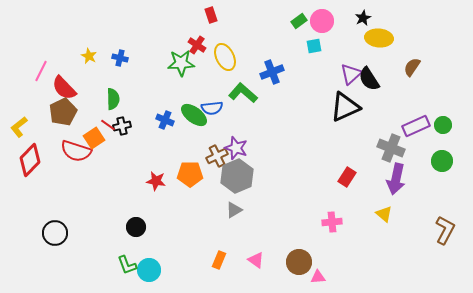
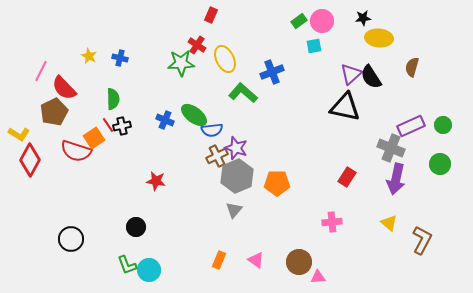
red rectangle at (211, 15): rotated 42 degrees clockwise
black star at (363, 18): rotated 21 degrees clockwise
yellow ellipse at (225, 57): moved 2 px down
brown semicircle at (412, 67): rotated 18 degrees counterclockwise
black semicircle at (369, 79): moved 2 px right, 2 px up
black triangle at (345, 107): rotated 36 degrees clockwise
blue semicircle at (212, 108): moved 22 px down
brown pentagon at (63, 112): moved 9 px left
red line at (108, 125): rotated 21 degrees clockwise
purple rectangle at (416, 126): moved 5 px left
yellow L-shape at (19, 127): moved 7 px down; rotated 110 degrees counterclockwise
red diamond at (30, 160): rotated 16 degrees counterclockwise
green circle at (442, 161): moved 2 px left, 3 px down
orange pentagon at (190, 174): moved 87 px right, 9 px down
gray triangle at (234, 210): rotated 18 degrees counterclockwise
yellow triangle at (384, 214): moved 5 px right, 9 px down
brown L-shape at (445, 230): moved 23 px left, 10 px down
black circle at (55, 233): moved 16 px right, 6 px down
